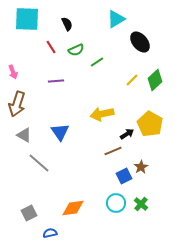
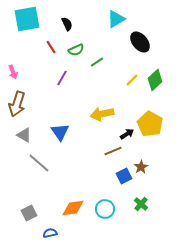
cyan square: rotated 12 degrees counterclockwise
purple line: moved 6 px right, 3 px up; rotated 56 degrees counterclockwise
cyan circle: moved 11 px left, 6 px down
